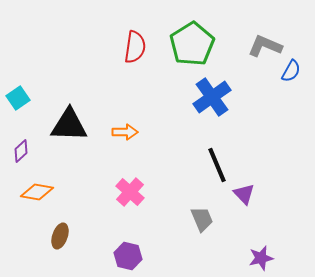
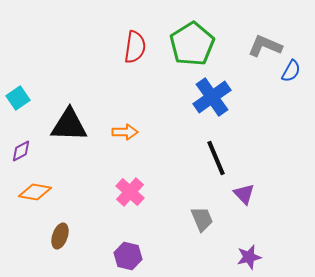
purple diamond: rotated 15 degrees clockwise
black line: moved 1 px left, 7 px up
orange diamond: moved 2 px left
purple star: moved 12 px left, 1 px up
